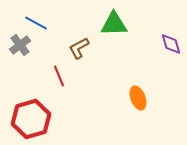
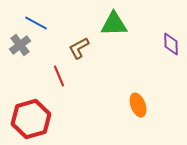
purple diamond: rotated 15 degrees clockwise
orange ellipse: moved 7 px down
